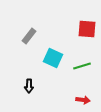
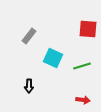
red square: moved 1 px right
